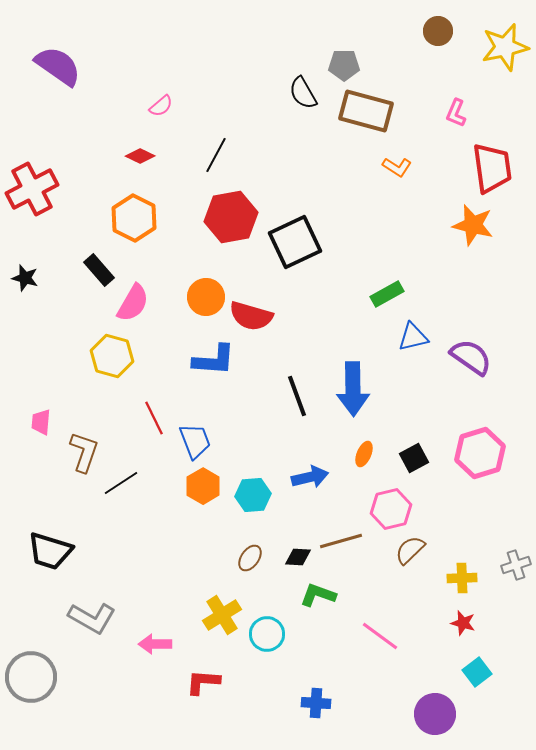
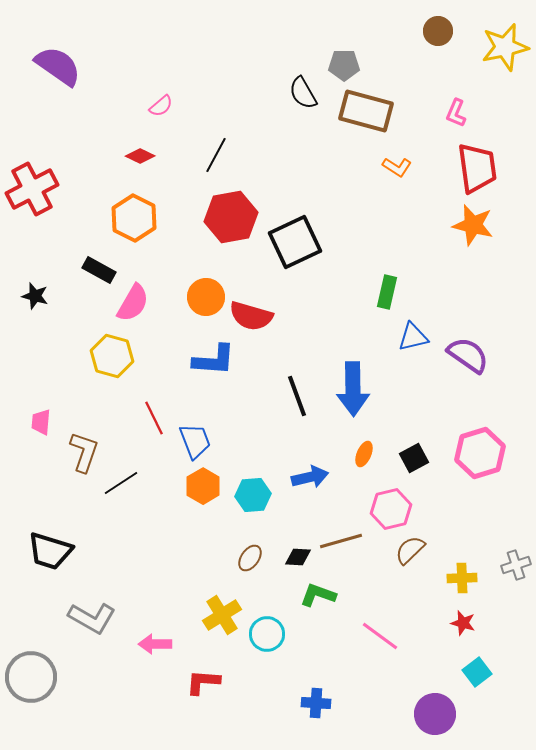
red trapezoid at (492, 168): moved 15 px left
black rectangle at (99, 270): rotated 20 degrees counterclockwise
black star at (25, 278): moved 10 px right, 18 px down
green rectangle at (387, 294): moved 2 px up; rotated 48 degrees counterclockwise
purple semicircle at (471, 357): moved 3 px left, 2 px up
